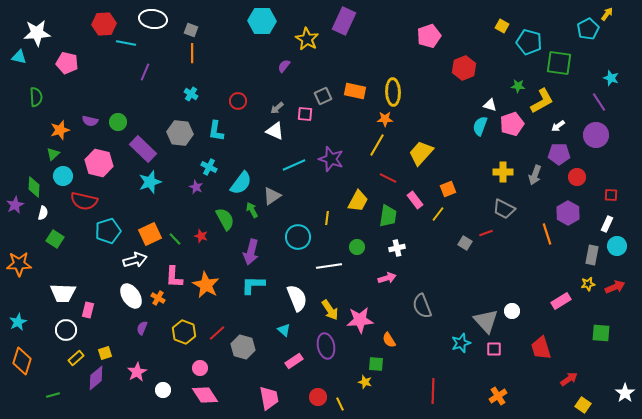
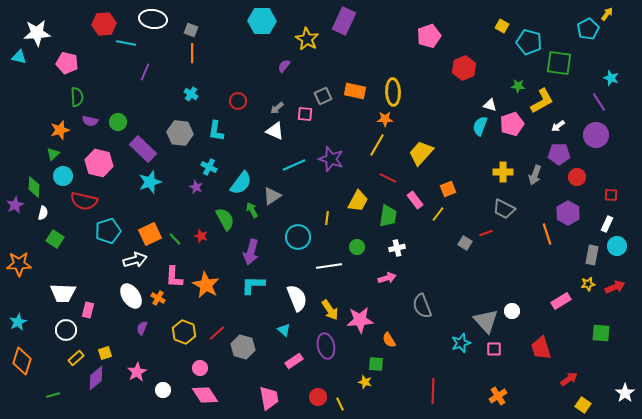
green semicircle at (36, 97): moved 41 px right
